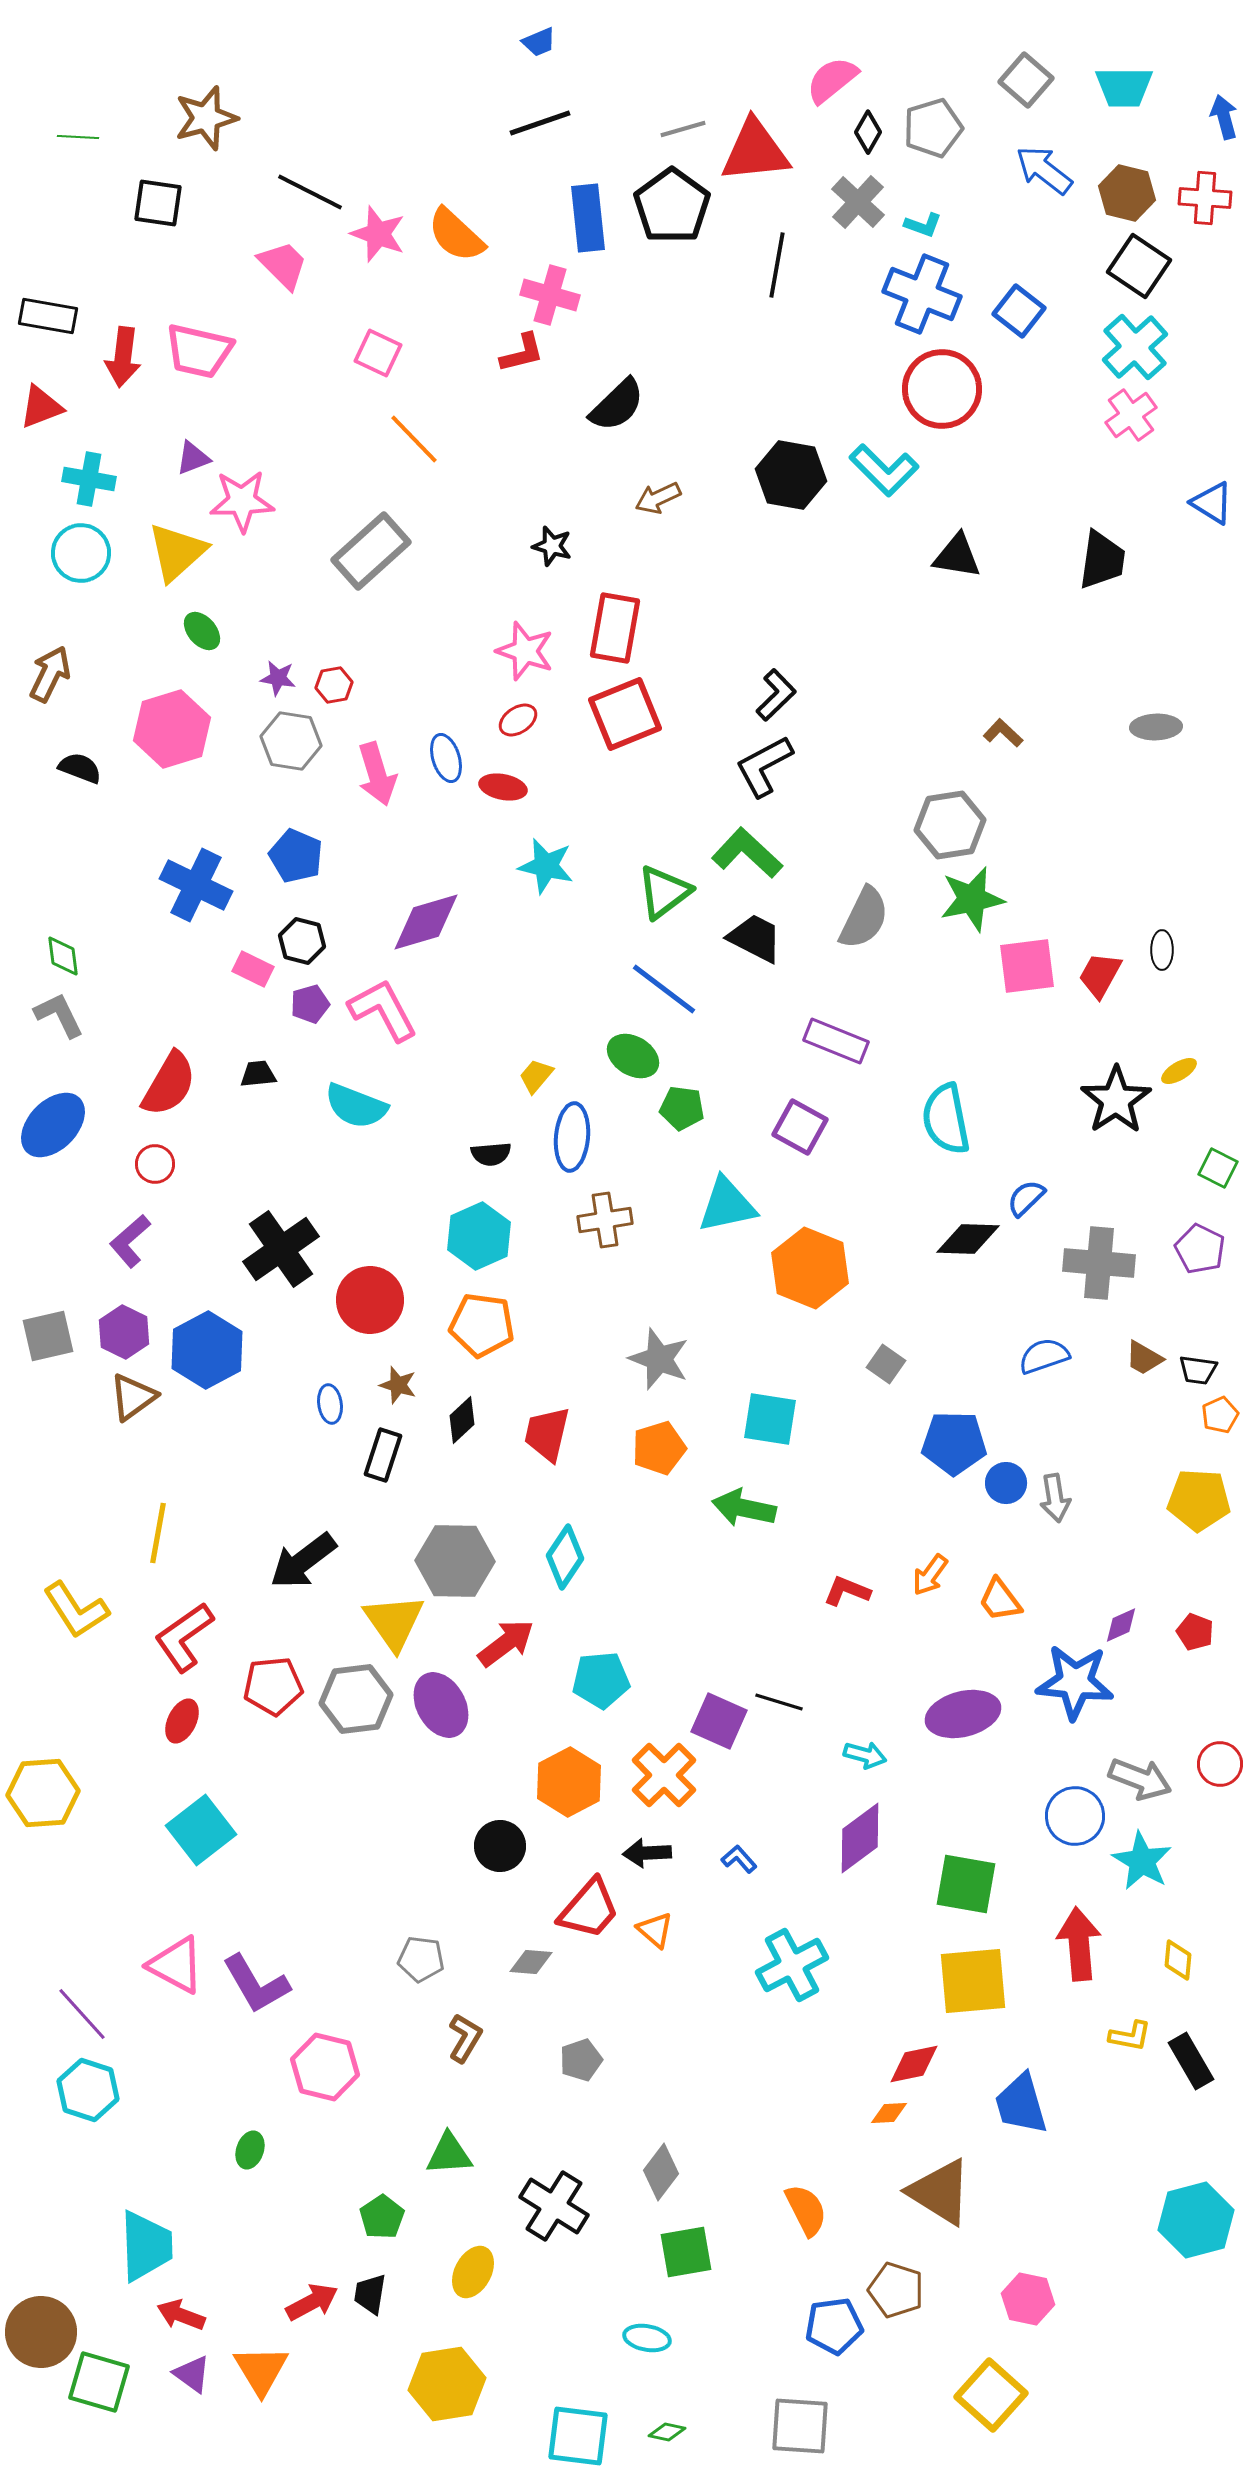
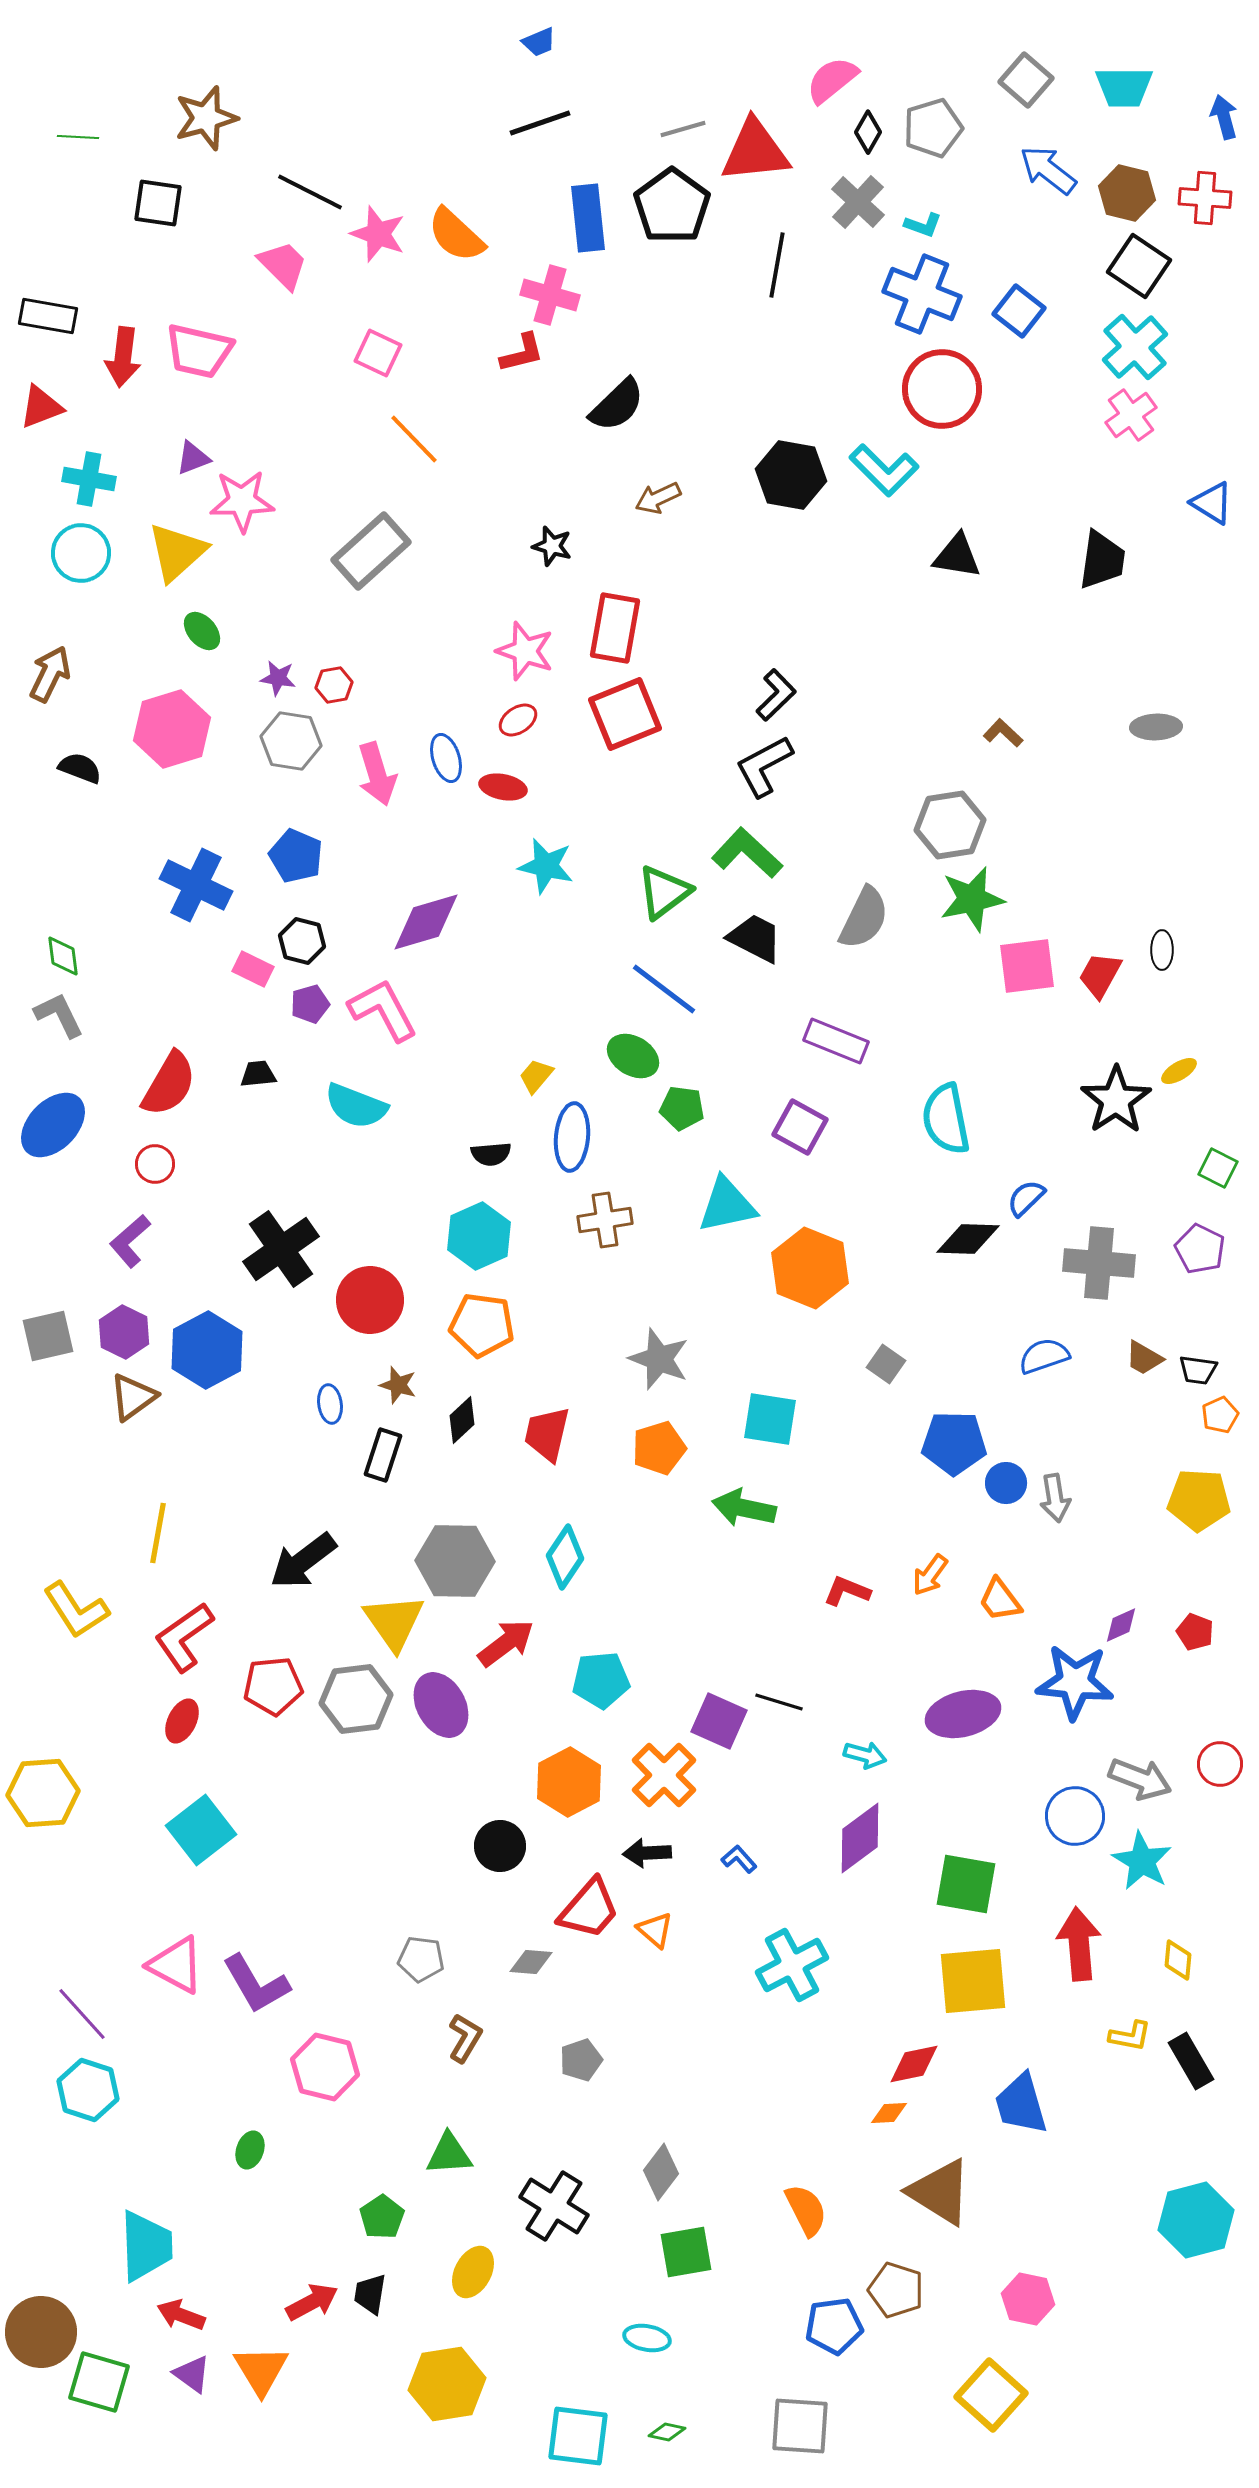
blue arrow at (1044, 170): moved 4 px right
